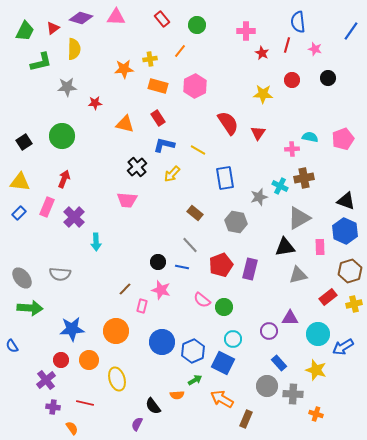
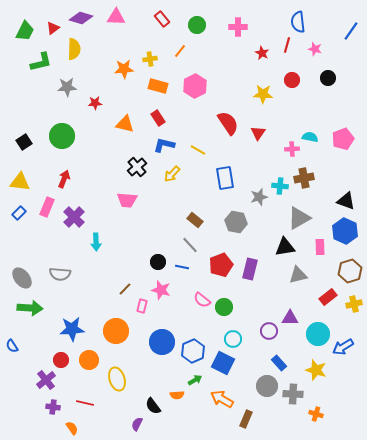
pink cross at (246, 31): moved 8 px left, 4 px up
cyan cross at (280, 186): rotated 21 degrees counterclockwise
brown rectangle at (195, 213): moved 7 px down
